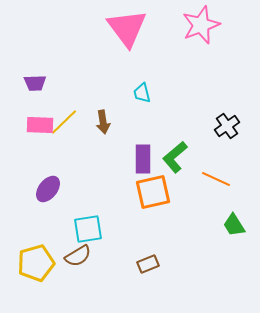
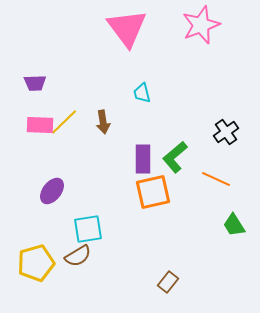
black cross: moved 1 px left, 6 px down
purple ellipse: moved 4 px right, 2 px down
brown rectangle: moved 20 px right, 18 px down; rotated 30 degrees counterclockwise
